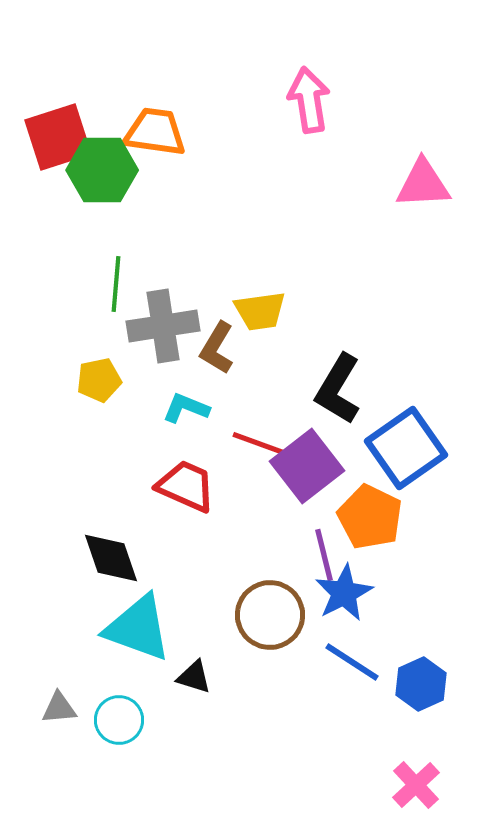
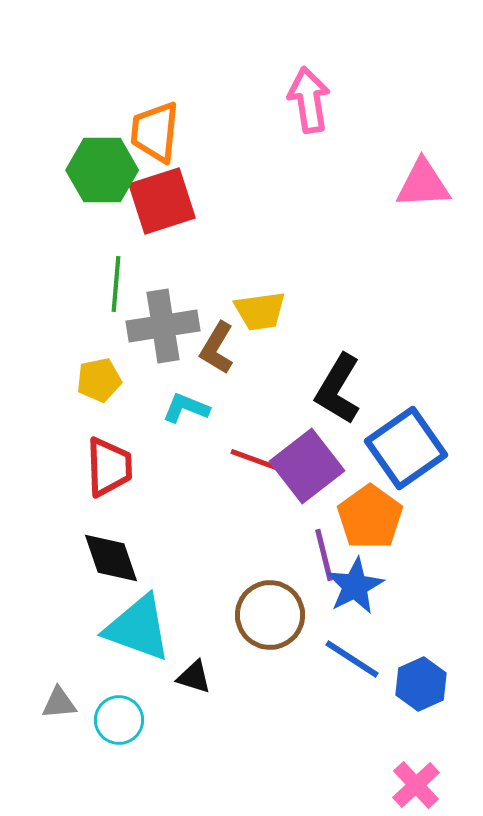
orange trapezoid: rotated 92 degrees counterclockwise
red square: moved 104 px right, 64 px down
red line: moved 2 px left, 17 px down
red trapezoid: moved 77 px left, 19 px up; rotated 64 degrees clockwise
orange pentagon: rotated 10 degrees clockwise
blue star: moved 11 px right, 7 px up
blue line: moved 3 px up
gray triangle: moved 5 px up
